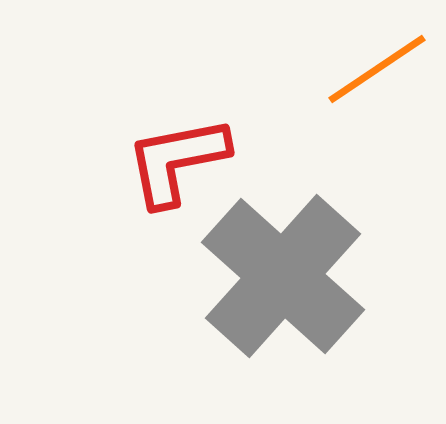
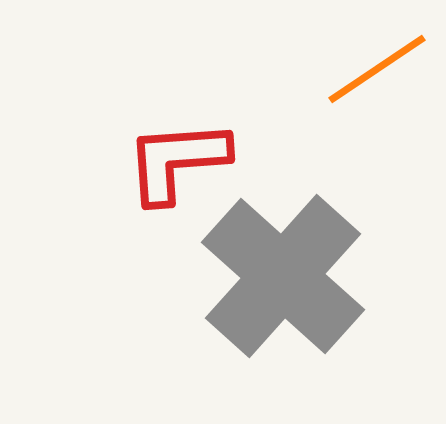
red L-shape: rotated 7 degrees clockwise
